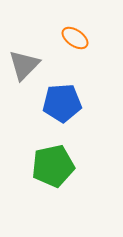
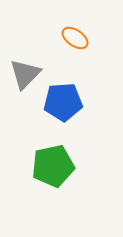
gray triangle: moved 1 px right, 9 px down
blue pentagon: moved 1 px right, 1 px up
